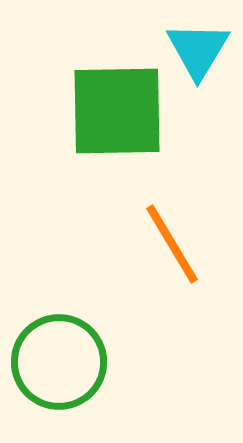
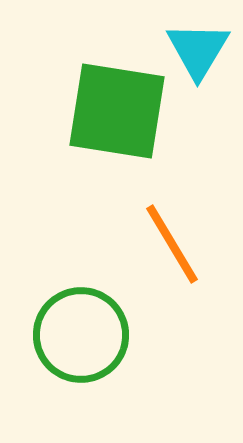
green square: rotated 10 degrees clockwise
green circle: moved 22 px right, 27 px up
